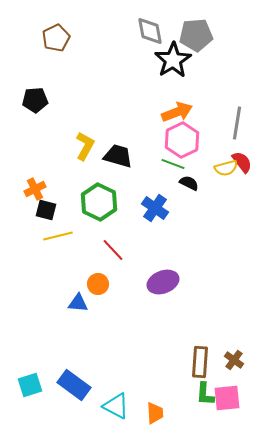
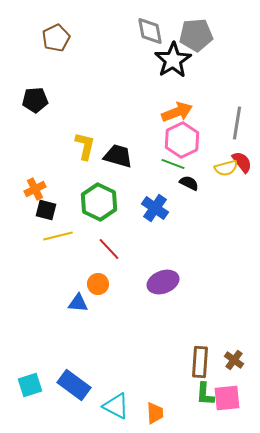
yellow L-shape: rotated 16 degrees counterclockwise
red line: moved 4 px left, 1 px up
